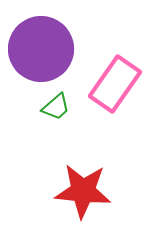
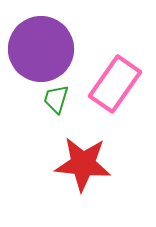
green trapezoid: moved 8 px up; rotated 148 degrees clockwise
red star: moved 27 px up
